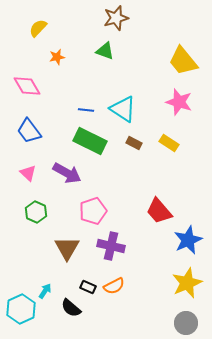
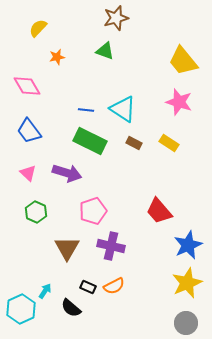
purple arrow: rotated 12 degrees counterclockwise
blue star: moved 5 px down
